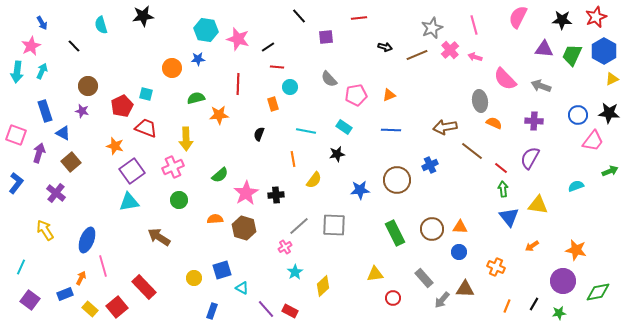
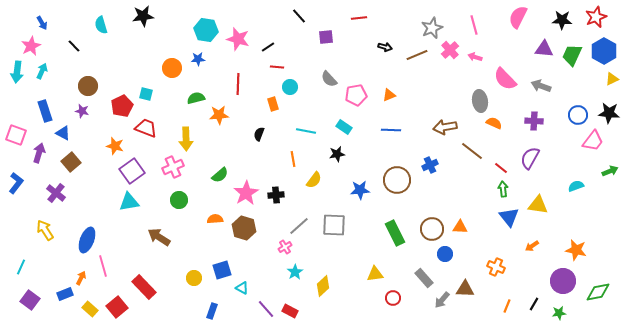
blue circle at (459, 252): moved 14 px left, 2 px down
